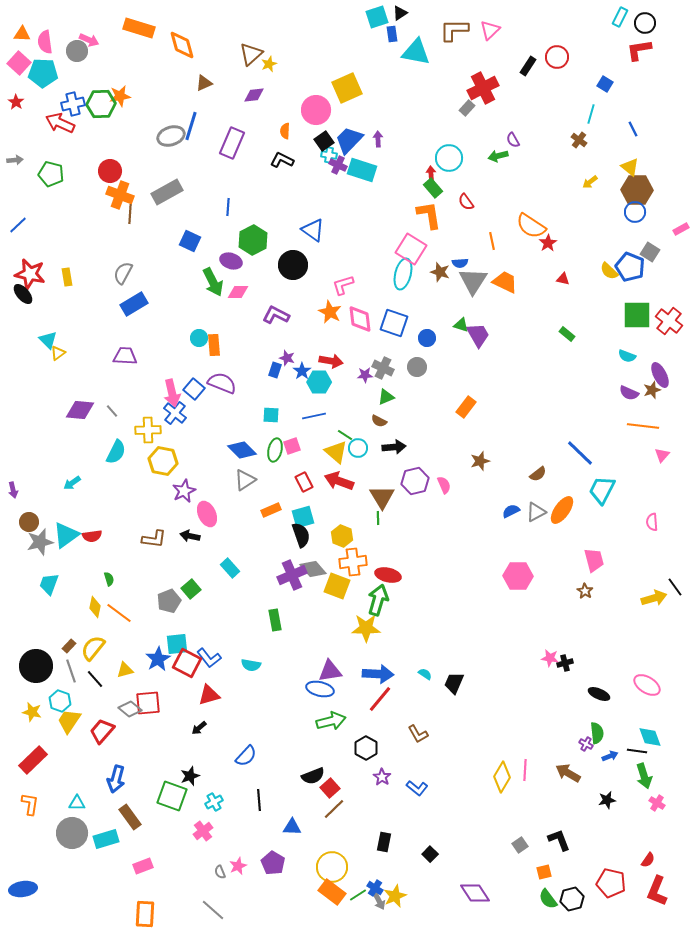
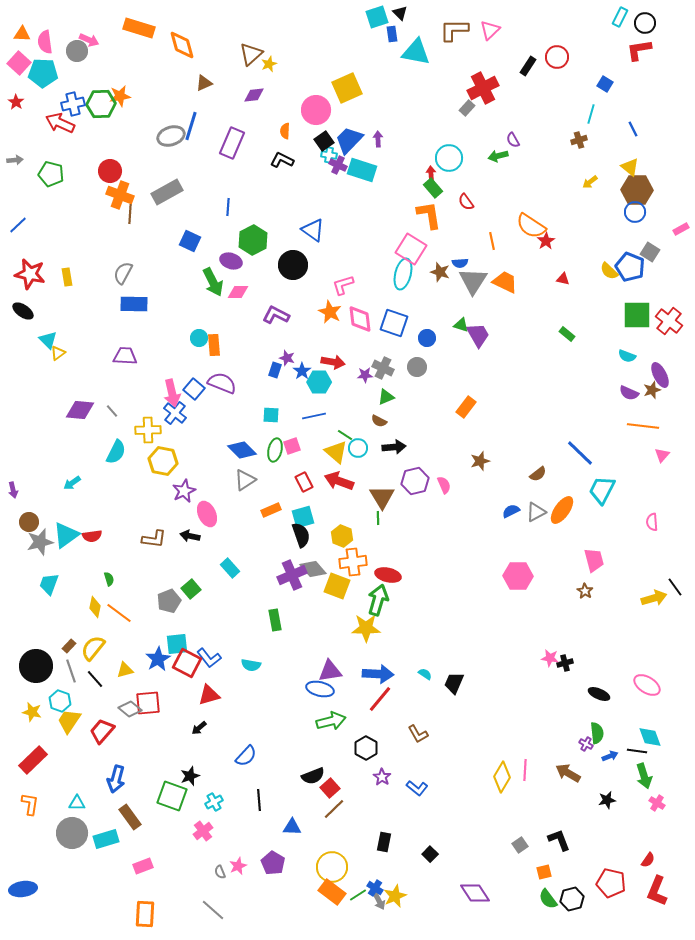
black triangle at (400, 13): rotated 42 degrees counterclockwise
brown cross at (579, 140): rotated 35 degrees clockwise
red star at (548, 243): moved 2 px left, 2 px up
black ellipse at (23, 294): moved 17 px down; rotated 15 degrees counterclockwise
blue rectangle at (134, 304): rotated 32 degrees clockwise
red arrow at (331, 361): moved 2 px right, 1 px down
